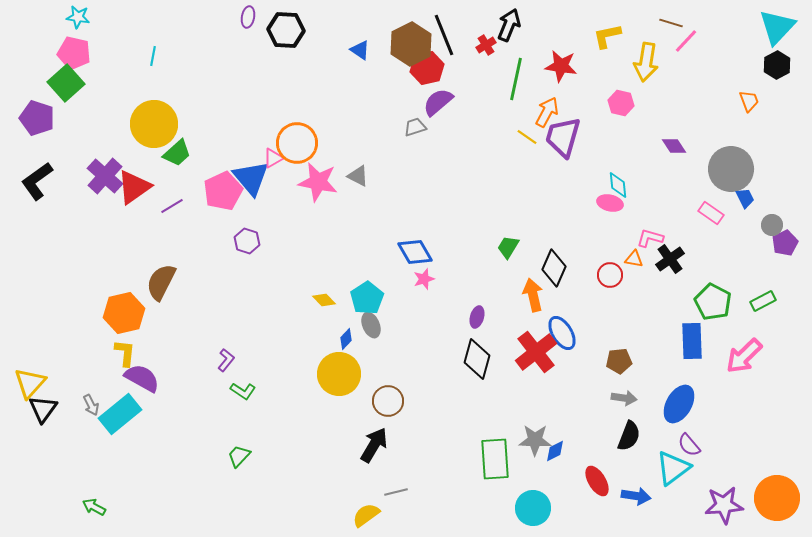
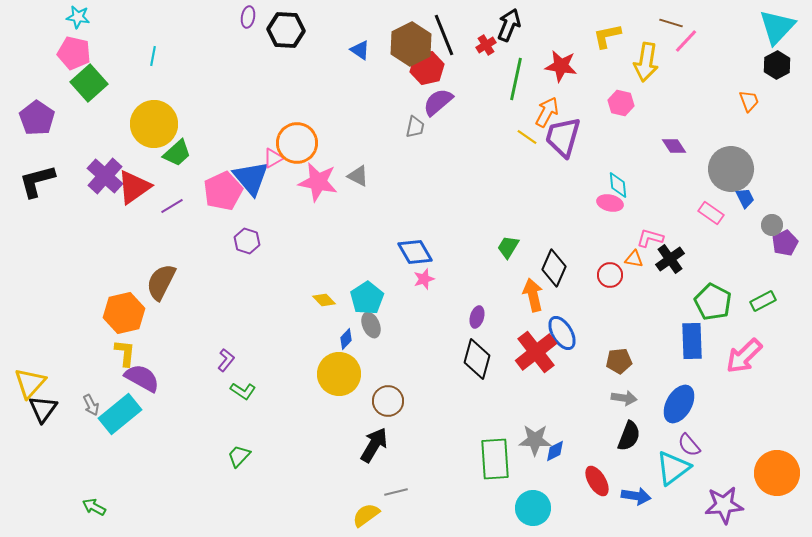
green square at (66, 83): moved 23 px right
purple pentagon at (37, 118): rotated 16 degrees clockwise
gray trapezoid at (415, 127): rotated 120 degrees clockwise
black L-shape at (37, 181): rotated 21 degrees clockwise
orange circle at (777, 498): moved 25 px up
